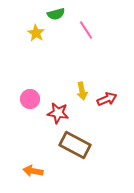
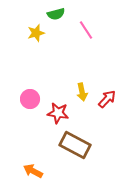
yellow star: rotated 24 degrees clockwise
yellow arrow: moved 1 px down
red arrow: rotated 24 degrees counterclockwise
orange arrow: rotated 18 degrees clockwise
